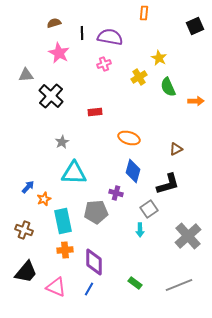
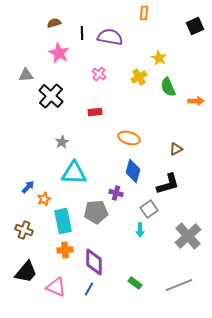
pink cross: moved 5 px left, 10 px down; rotated 32 degrees counterclockwise
